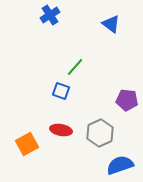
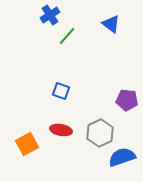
green line: moved 8 px left, 31 px up
blue semicircle: moved 2 px right, 8 px up
